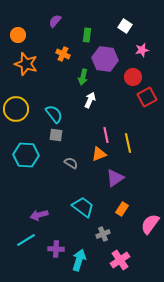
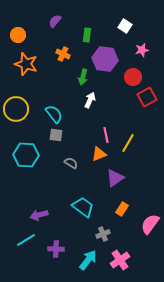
yellow line: rotated 42 degrees clockwise
cyan arrow: moved 9 px right; rotated 20 degrees clockwise
